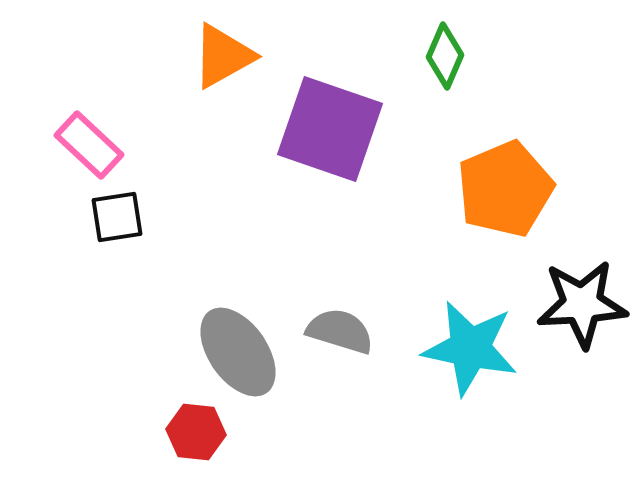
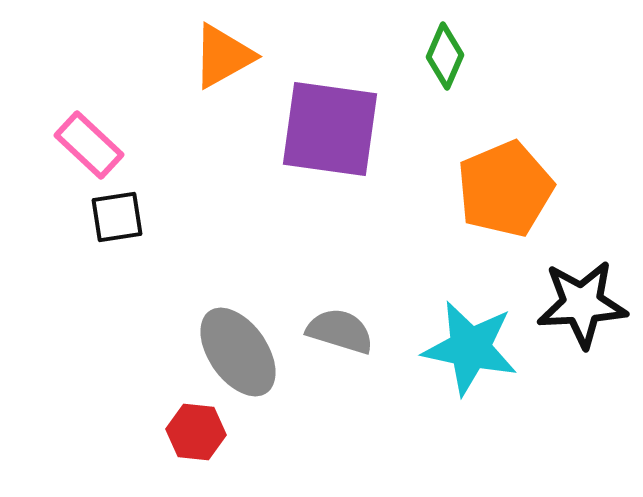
purple square: rotated 11 degrees counterclockwise
